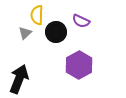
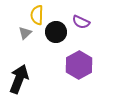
purple semicircle: moved 1 px down
